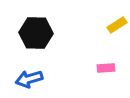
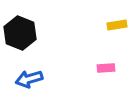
yellow rectangle: rotated 24 degrees clockwise
black hexagon: moved 16 px left; rotated 20 degrees clockwise
